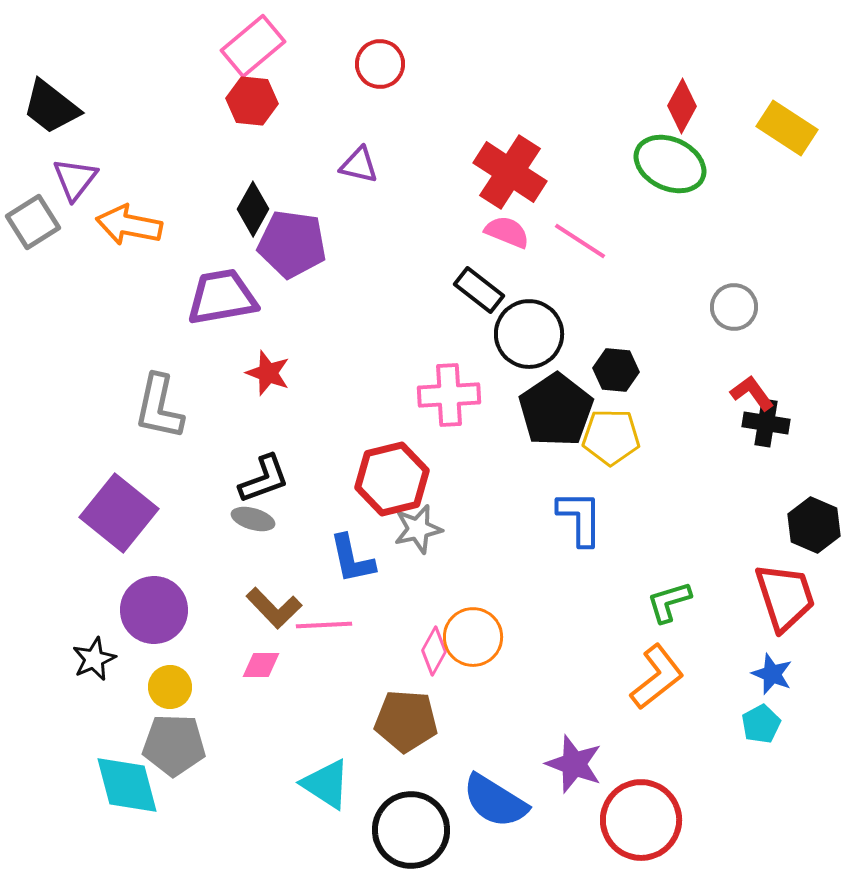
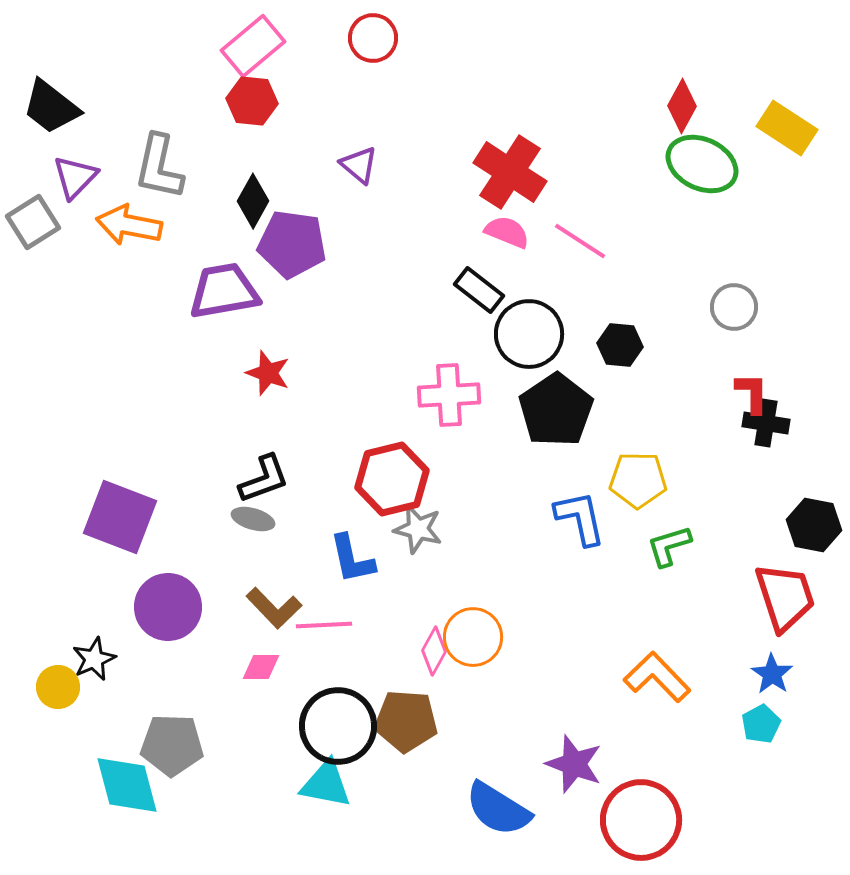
red circle at (380, 64): moved 7 px left, 26 px up
green ellipse at (670, 164): moved 32 px right
purple triangle at (359, 165): rotated 27 degrees clockwise
purple triangle at (75, 179): moved 2 px up; rotated 6 degrees clockwise
black diamond at (253, 209): moved 8 px up
purple trapezoid at (222, 297): moved 2 px right, 6 px up
black hexagon at (616, 370): moved 4 px right, 25 px up
red L-shape at (752, 393): rotated 36 degrees clockwise
gray L-shape at (159, 407): moved 240 px up
yellow pentagon at (611, 437): moved 27 px right, 43 px down
purple square at (119, 513): moved 1 px right, 4 px down; rotated 18 degrees counterclockwise
blue L-shape at (580, 518): rotated 12 degrees counterclockwise
black hexagon at (814, 525): rotated 12 degrees counterclockwise
gray star at (418, 529): rotated 27 degrees clockwise
green L-shape at (669, 602): moved 56 px up
purple circle at (154, 610): moved 14 px right, 3 px up
pink diamond at (261, 665): moved 2 px down
blue star at (772, 674): rotated 12 degrees clockwise
orange L-shape at (657, 677): rotated 96 degrees counterclockwise
yellow circle at (170, 687): moved 112 px left
gray pentagon at (174, 745): moved 2 px left
cyan triangle at (326, 784): rotated 22 degrees counterclockwise
blue semicircle at (495, 801): moved 3 px right, 8 px down
black circle at (411, 830): moved 73 px left, 104 px up
